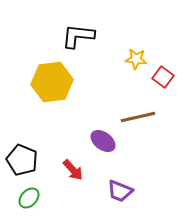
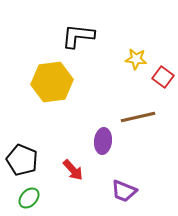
purple ellipse: rotated 60 degrees clockwise
purple trapezoid: moved 4 px right
